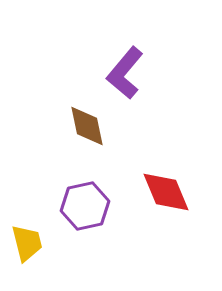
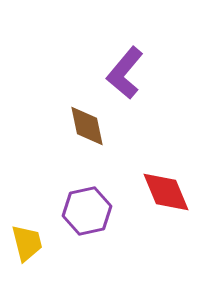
purple hexagon: moved 2 px right, 5 px down
